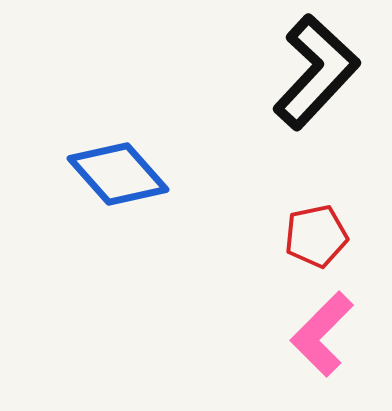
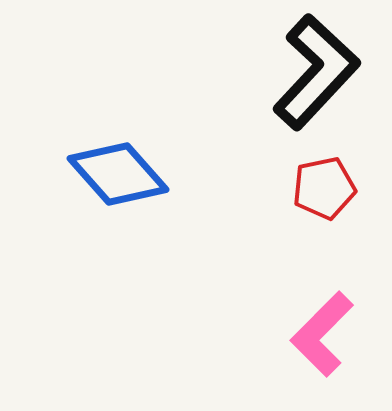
red pentagon: moved 8 px right, 48 px up
